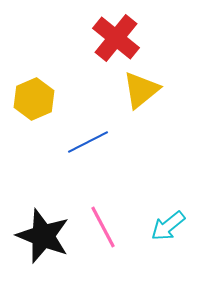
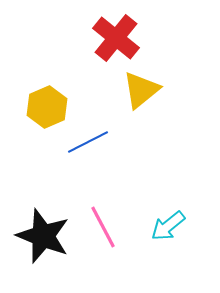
yellow hexagon: moved 13 px right, 8 px down
